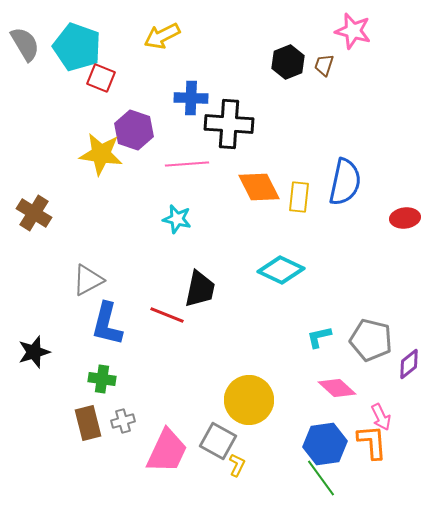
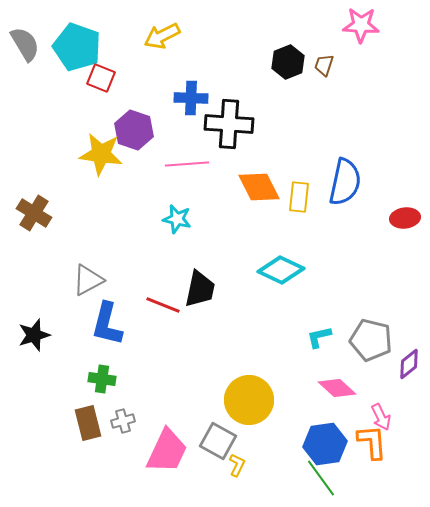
pink star: moved 8 px right, 6 px up; rotated 12 degrees counterclockwise
red line: moved 4 px left, 10 px up
black star: moved 17 px up
